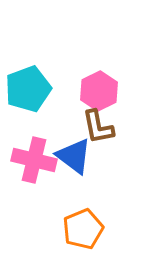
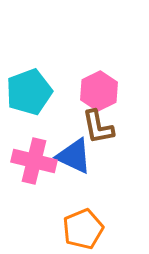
cyan pentagon: moved 1 px right, 3 px down
blue triangle: rotated 12 degrees counterclockwise
pink cross: moved 1 px down
